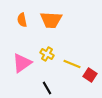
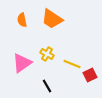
orange trapezoid: moved 1 px right, 1 px up; rotated 30 degrees clockwise
red square: rotated 32 degrees clockwise
black line: moved 2 px up
